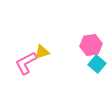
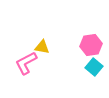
yellow triangle: moved 5 px up; rotated 28 degrees clockwise
cyan square: moved 3 px left, 3 px down
